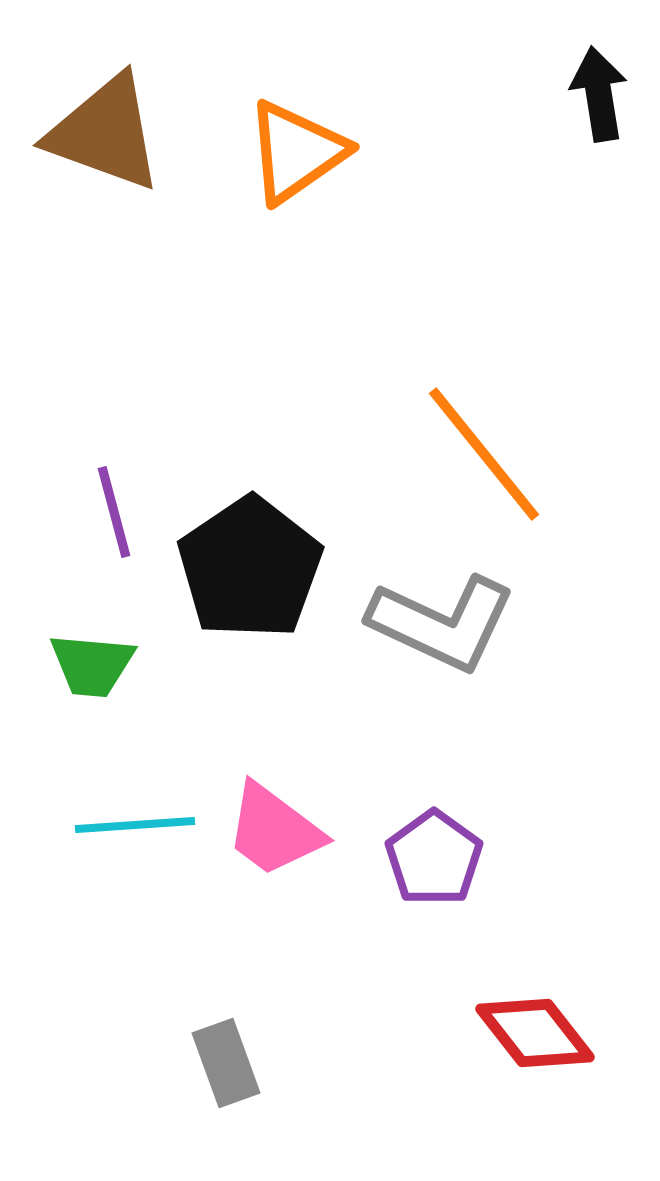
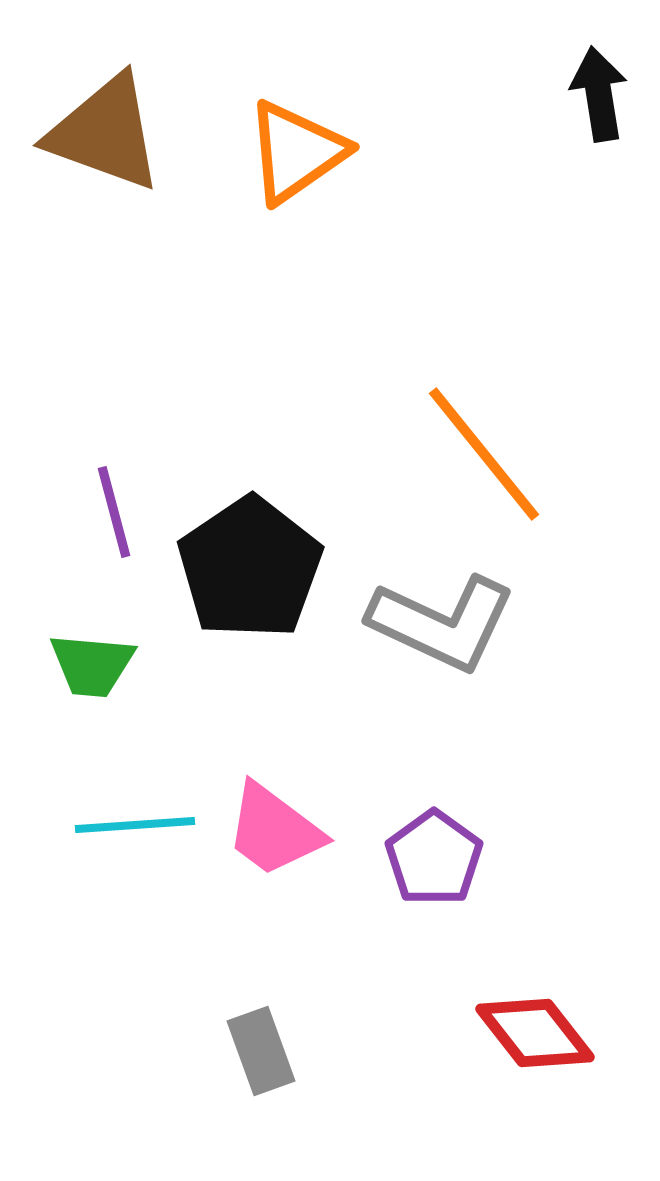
gray rectangle: moved 35 px right, 12 px up
